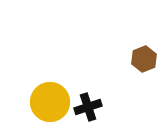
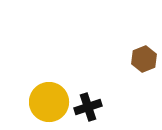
yellow circle: moved 1 px left
